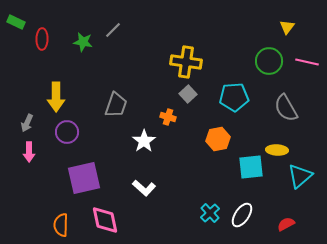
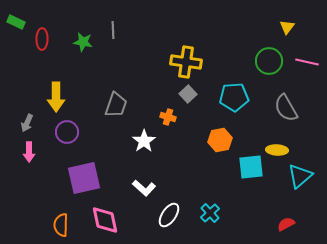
gray line: rotated 48 degrees counterclockwise
orange hexagon: moved 2 px right, 1 px down
white ellipse: moved 73 px left
